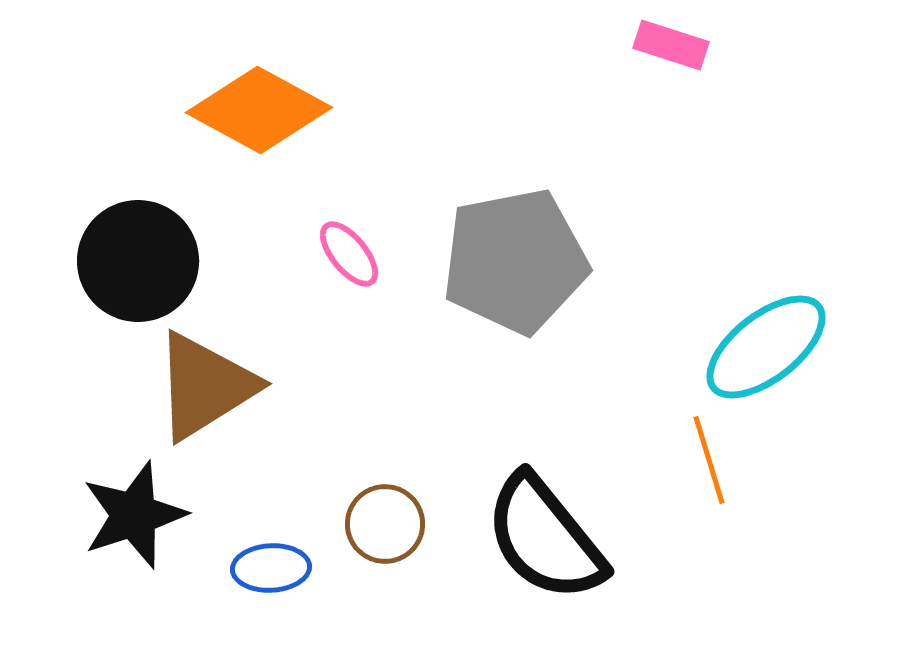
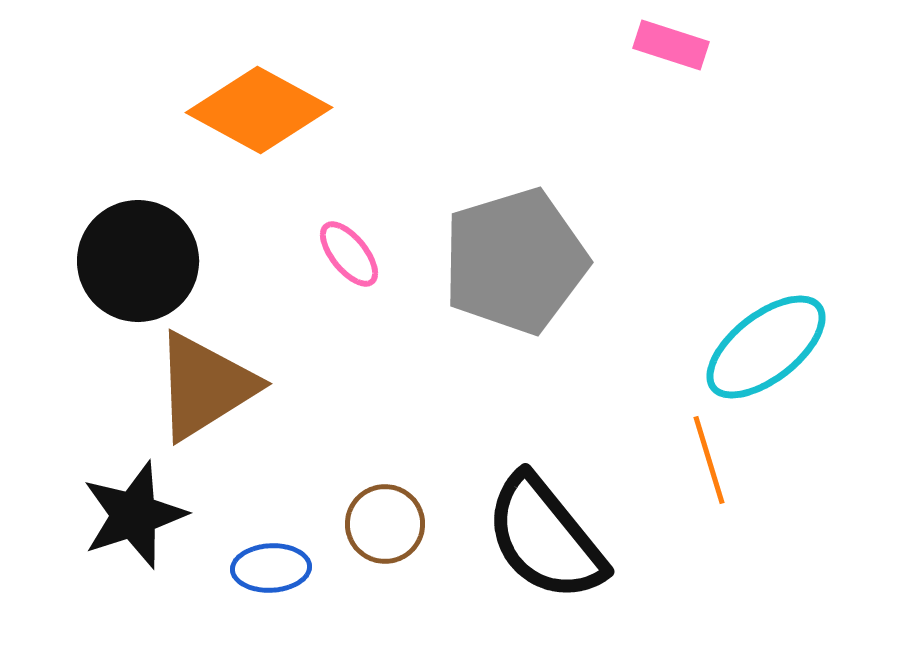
gray pentagon: rotated 6 degrees counterclockwise
